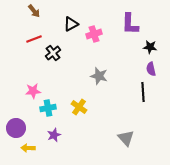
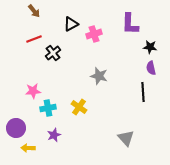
purple semicircle: moved 1 px up
